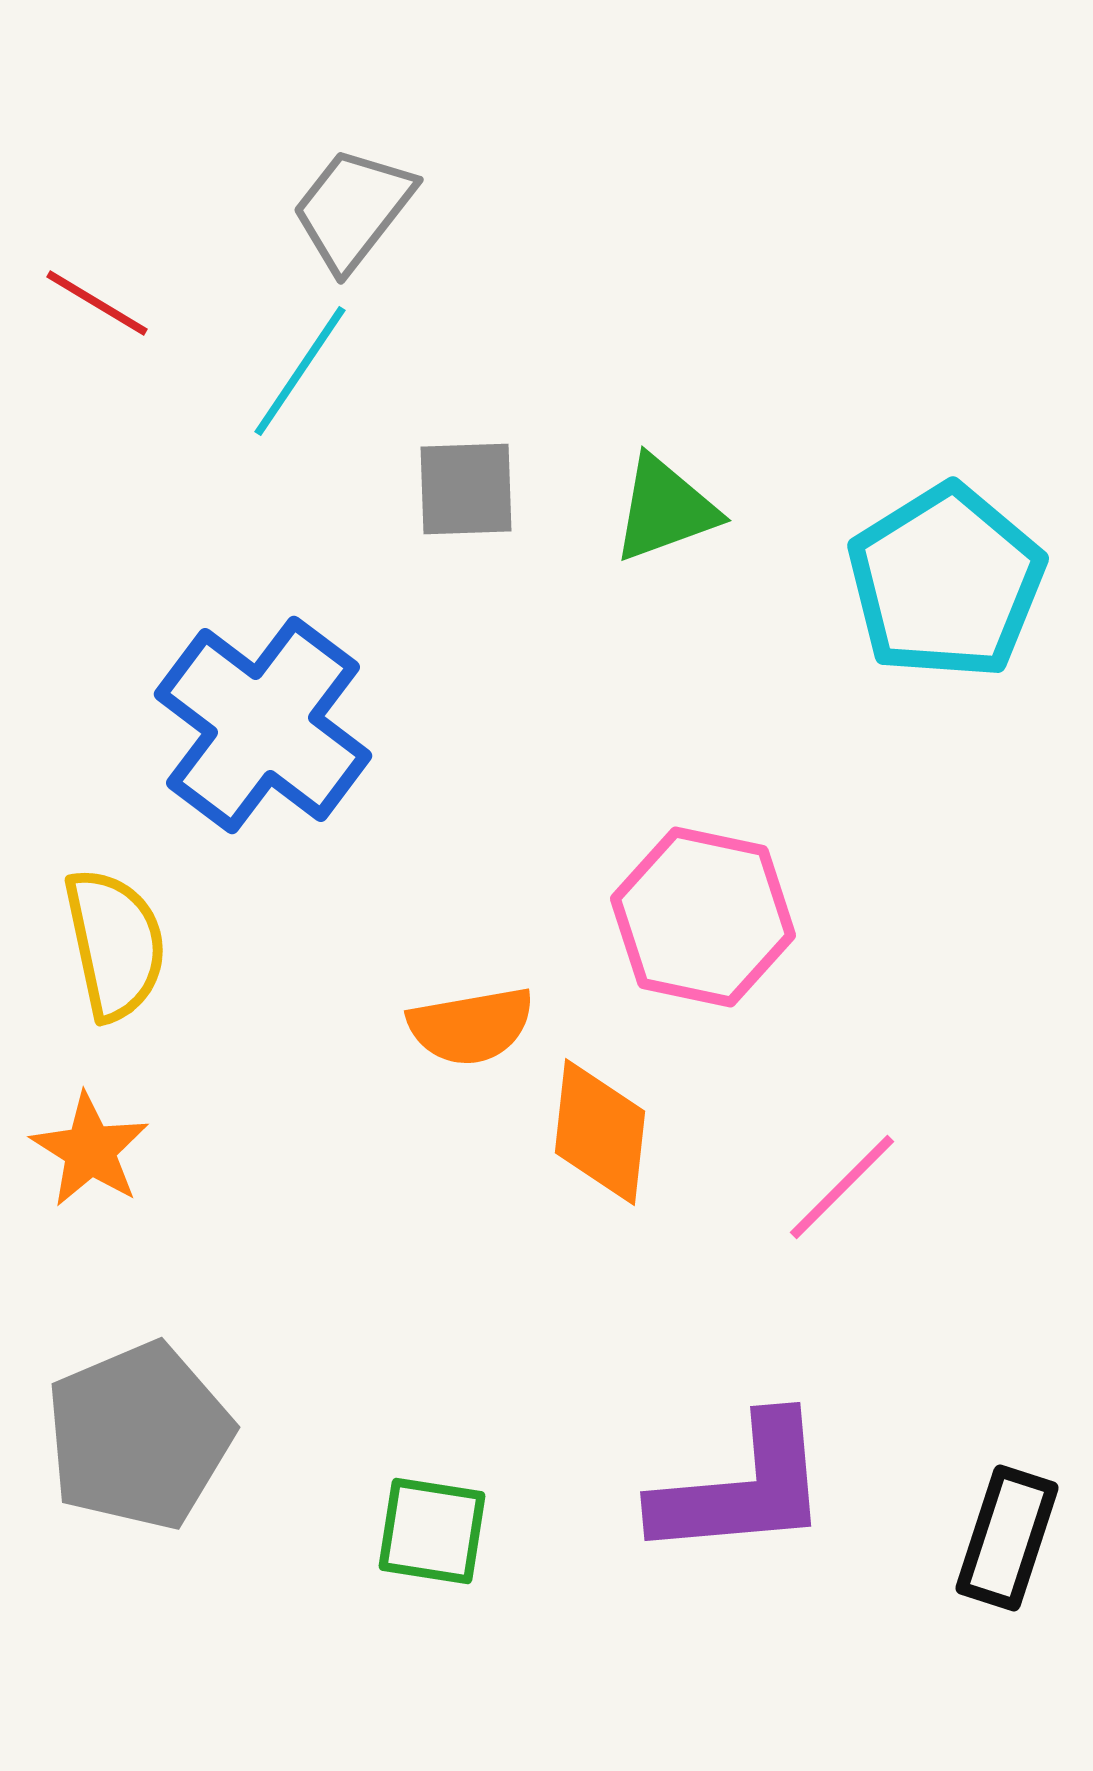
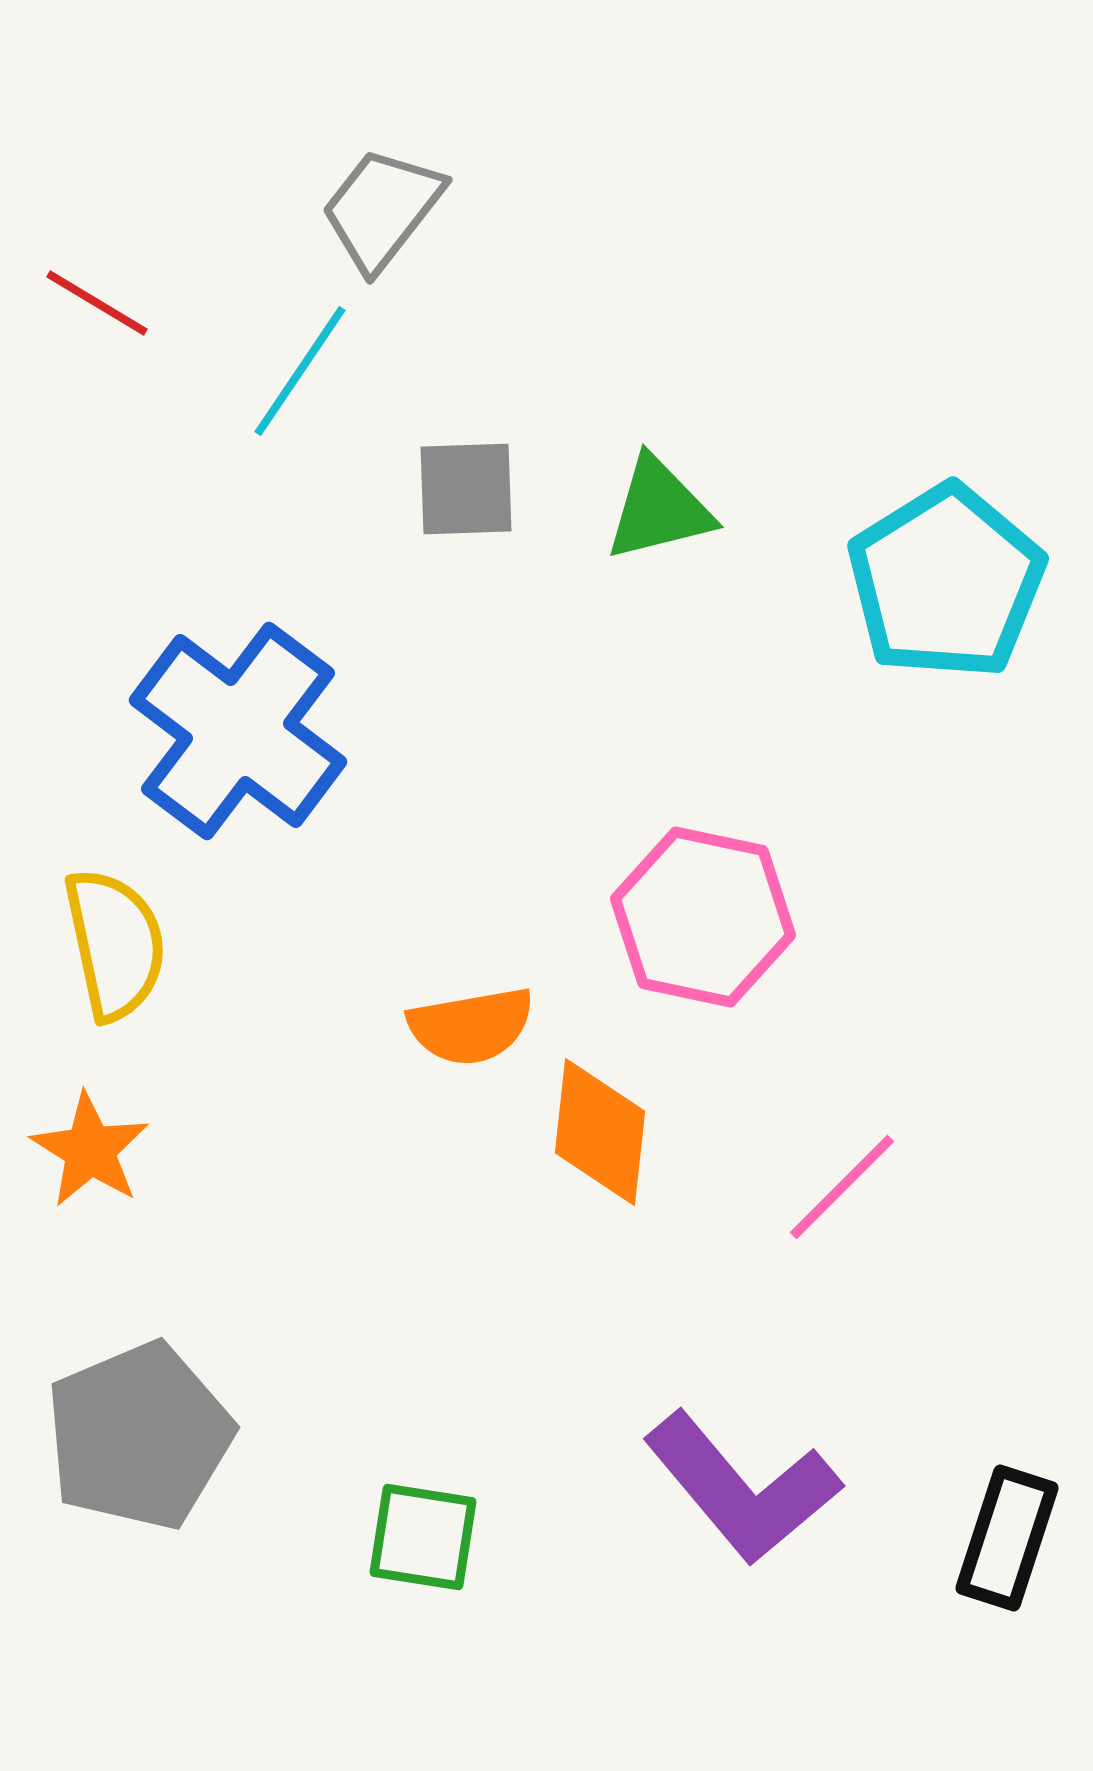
gray trapezoid: moved 29 px right
green triangle: moved 6 px left; rotated 6 degrees clockwise
blue cross: moved 25 px left, 6 px down
purple L-shape: rotated 55 degrees clockwise
green square: moved 9 px left, 6 px down
